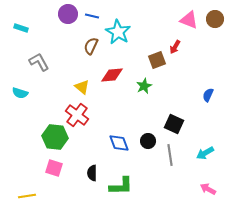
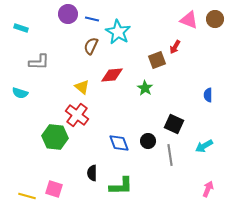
blue line: moved 3 px down
gray L-shape: rotated 120 degrees clockwise
green star: moved 1 px right, 2 px down; rotated 14 degrees counterclockwise
blue semicircle: rotated 24 degrees counterclockwise
cyan arrow: moved 1 px left, 7 px up
pink square: moved 21 px down
pink arrow: rotated 84 degrees clockwise
yellow line: rotated 24 degrees clockwise
